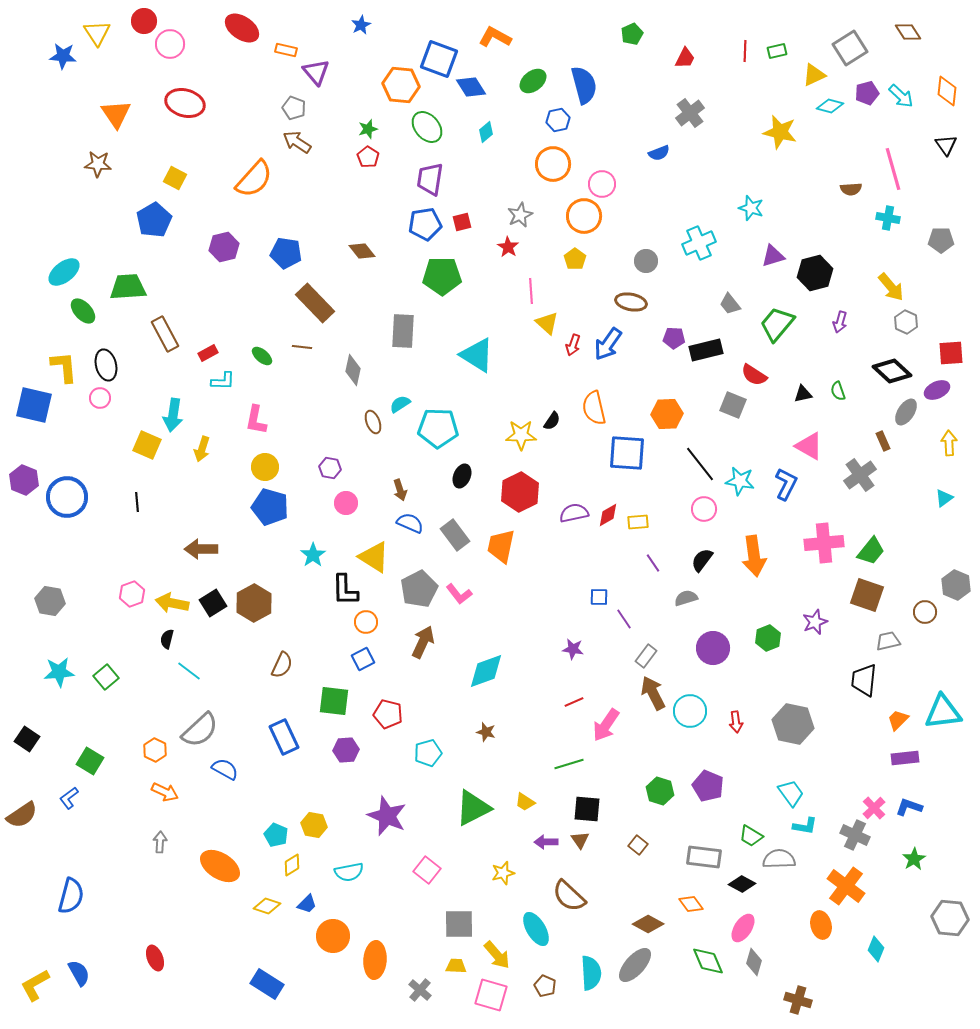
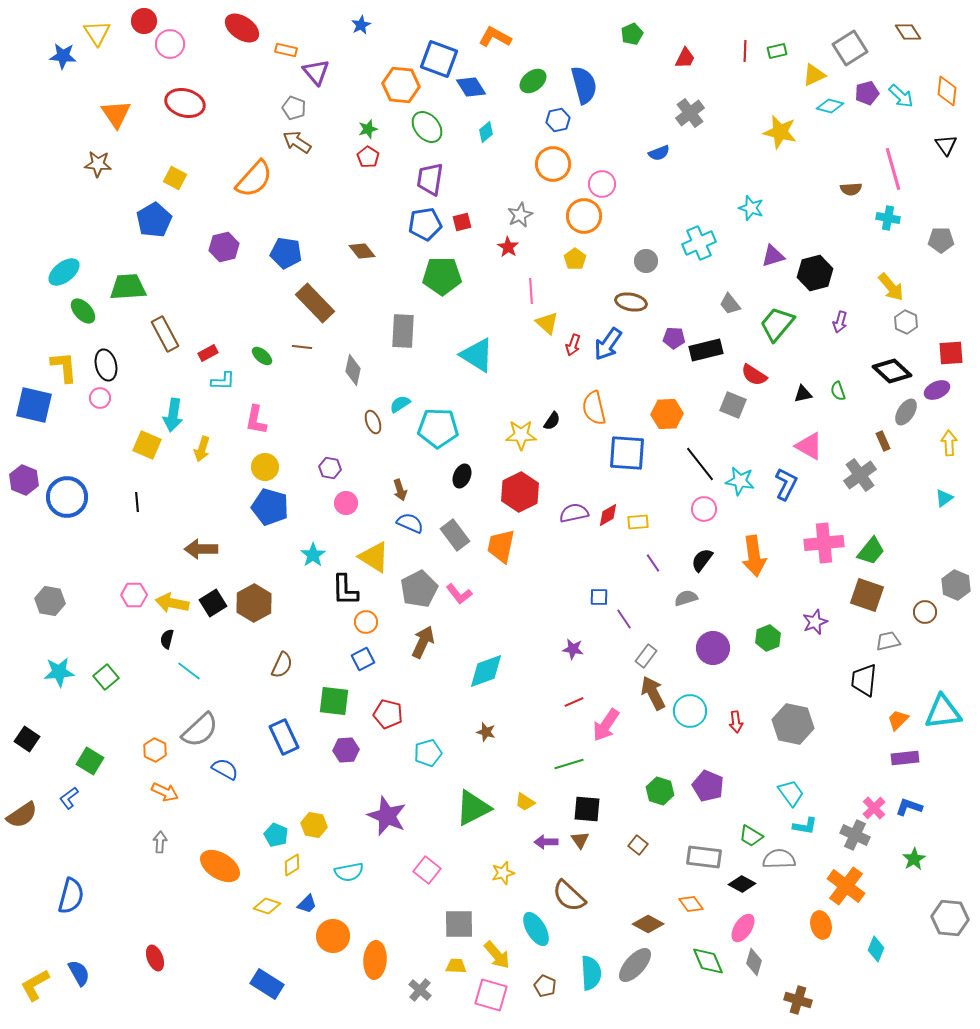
pink hexagon at (132, 594): moved 2 px right, 1 px down; rotated 20 degrees clockwise
